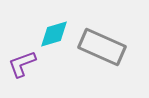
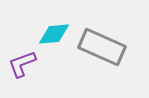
cyan diamond: rotated 12 degrees clockwise
